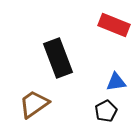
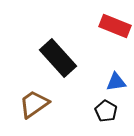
red rectangle: moved 1 px right, 1 px down
black rectangle: rotated 21 degrees counterclockwise
black pentagon: rotated 15 degrees counterclockwise
